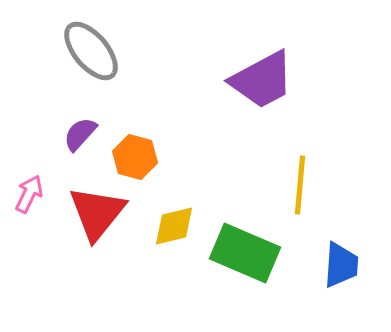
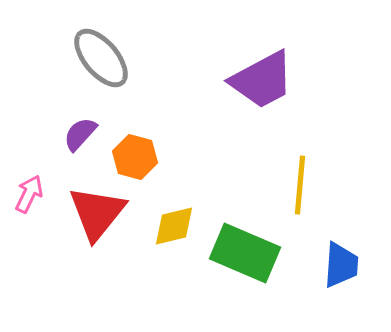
gray ellipse: moved 10 px right, 7 px down
